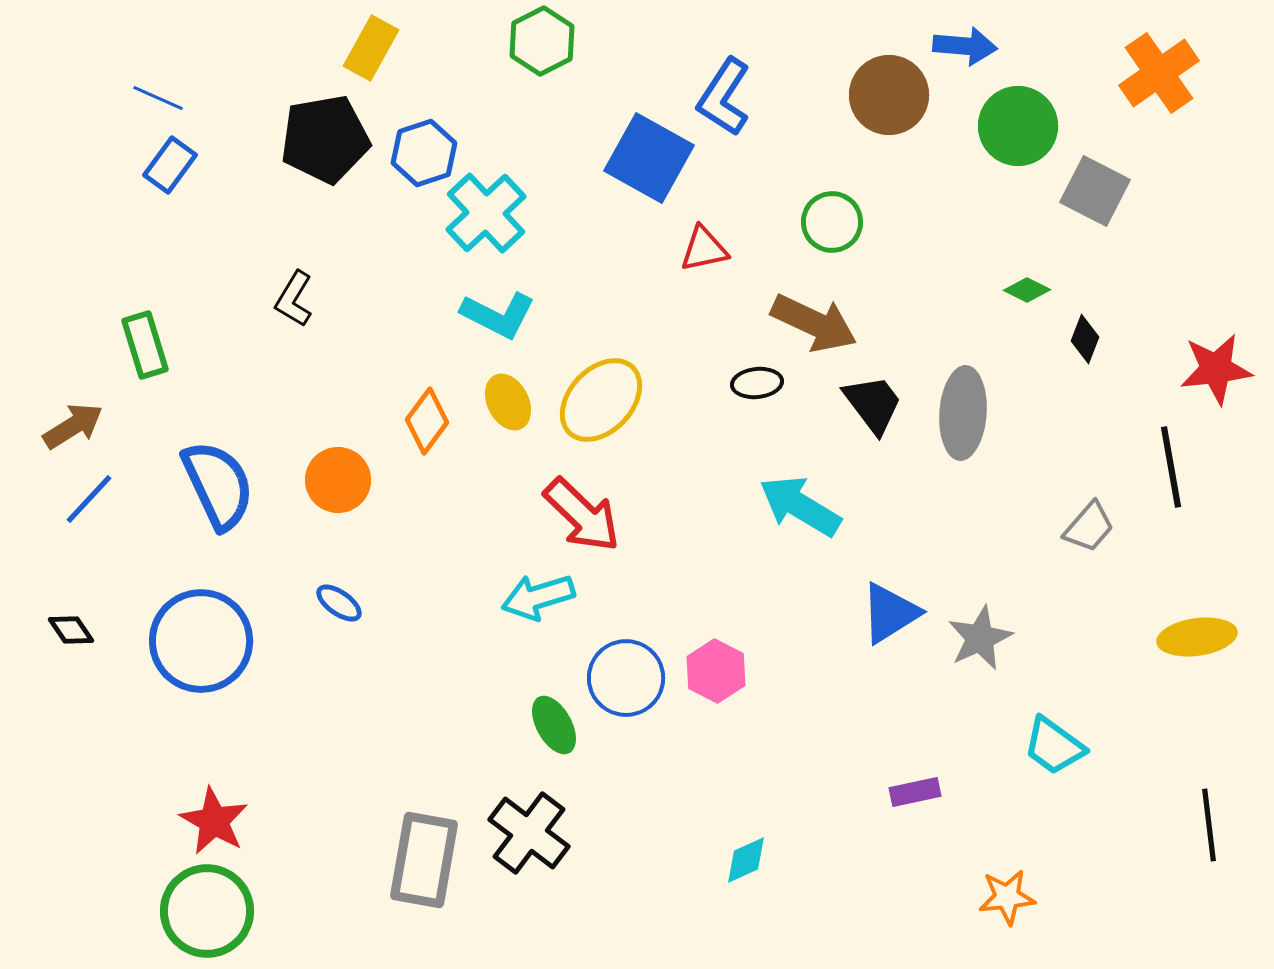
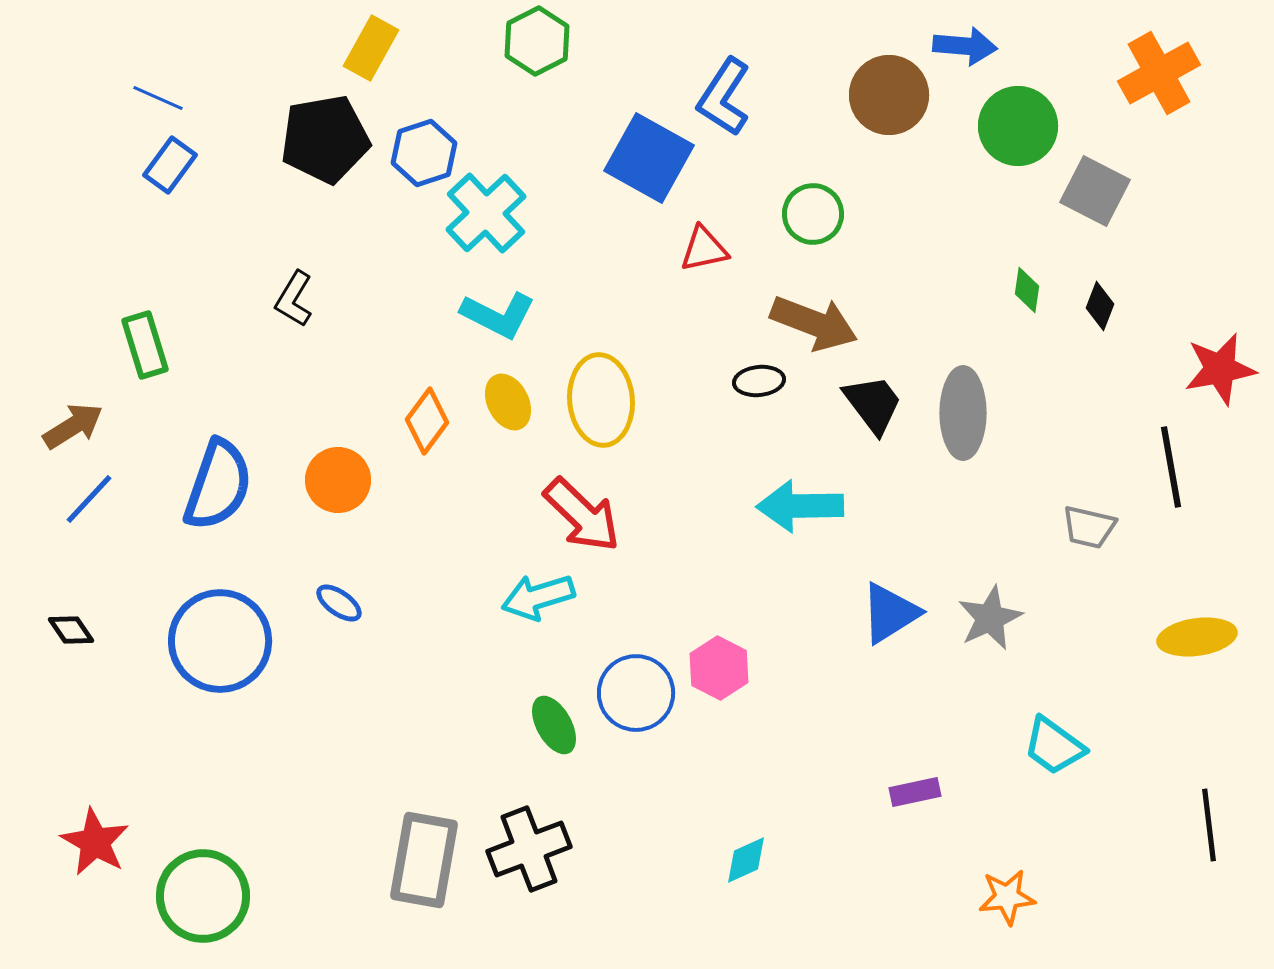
green hexagon at (542, 41): moved 5 px left
orange cross at (1159, 73): rotated 6 degrees clockwise
green circle at (832, 222): moved 19 px left, 8 px up
green diamond at (1027, 290): rotated 72 degrees clockwise
brown arrow at (814, 323): rotated 4 degrees counterclockwise
black diamond at (1085, 339): moved 15 px right, 33 px up
red star at (1216, 369): moved 4 px right; rotated 4 degrees counterclockwise
black ellipse at (757, 383): moved 2 px right, 2 px up
yellow ellipse at (601, 400): rotated 48 degrees counterclockwise
gray ellipse at (963, 413): rotated 4 degrees counterclockwise
blue semicircle at (218, 485): rotated 44 degrees clockwise
cyan arrow at (800, 506): rotated 32 degrees counterclockwise
gray trapezoid at (1089, 527): rotated 62 degrees clockwise
gray star at (980, 638): moved 10 px right, 20 px up
blue circle at (201, 641): moved 19 px right
pink hexagon at (716, 671): moved 3 px right, 3 px up
blue circle at (626, 678): moved 10 px right, 15 px down
red star at (214, 821): moved 119 px left, 21 px down
black cross at (529, 833): moved 16 px down; rotated 32 degrees clockwise
green circle at (207, 911): moved 4 px left, 15 px up
